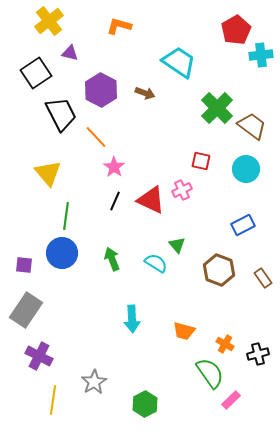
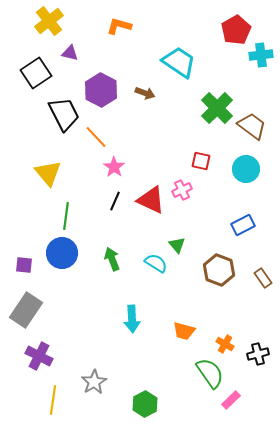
black trapezoid: moved 3 px right
